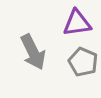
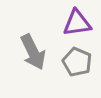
gray pentagon: moved 6 px left
